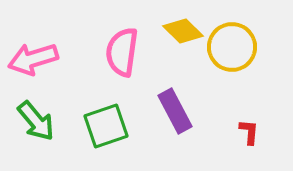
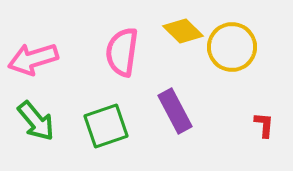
red L-shape: moved 15 px right, 7 px up
